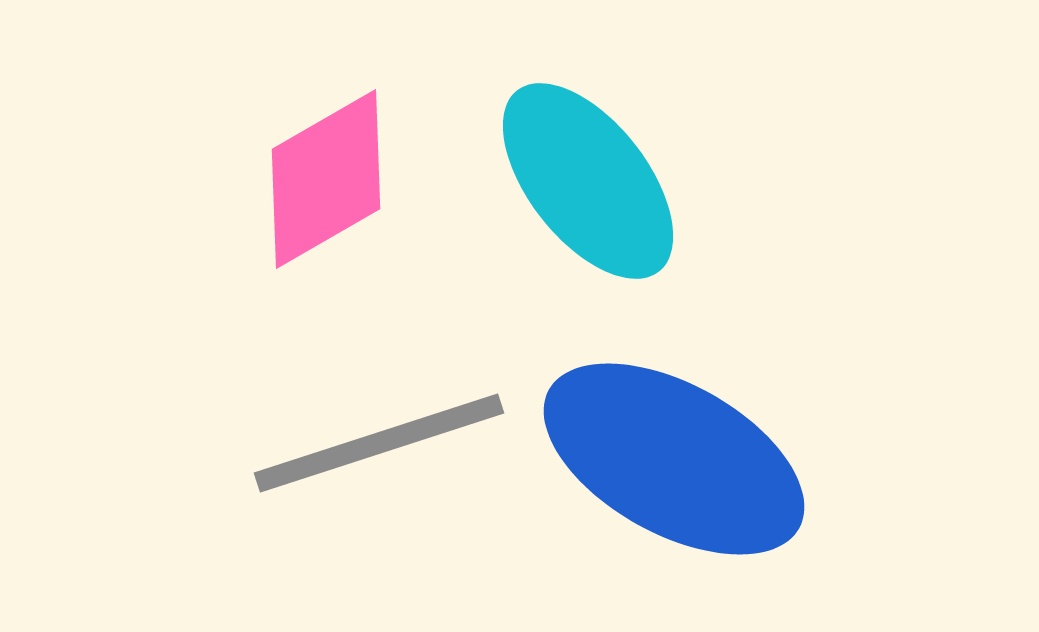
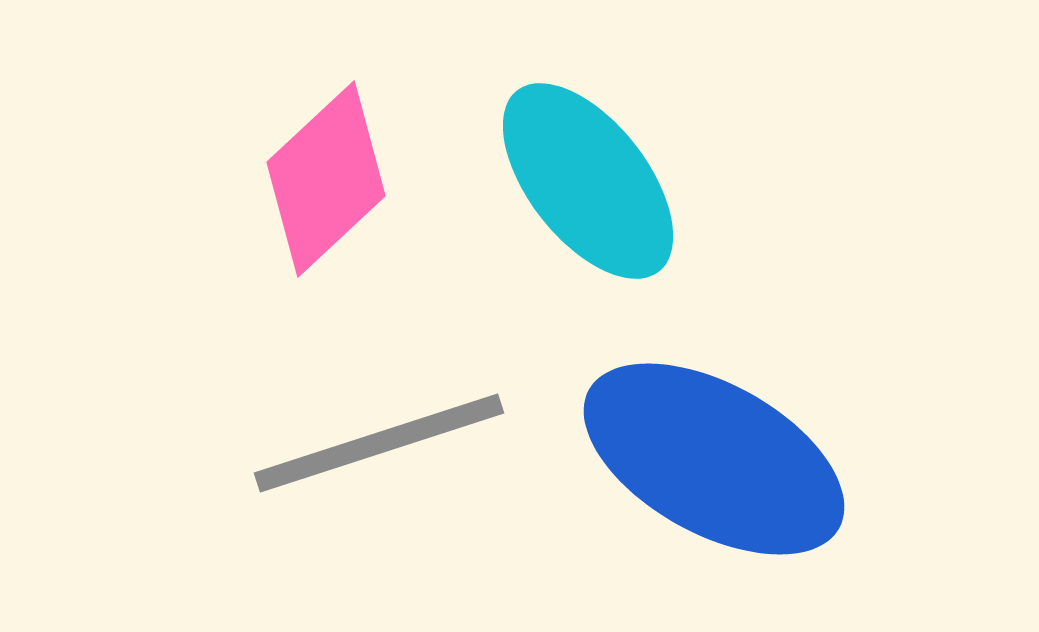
pink diamond: rotated 13 degrees counterclockwise
blue ellipse: moved 40 px right
